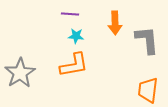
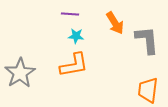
orange arrow: rotated 30 degrees counterclockwise
